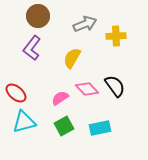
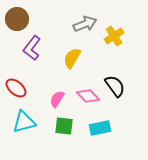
brown circle: moved 21 px left, 3 px down
yellow cross: moved 2 px left; rotated 30 degrees counterclockwise
pink diamond: moved 1 px right, 7 px down
red ellipse: moved 5 px up
pink semicircle: moved 3 px left, 1 px down; rotated 24 degrees counterclockwise
green square: rotated 36 degrees clockwise
